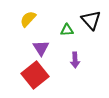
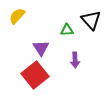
yellow semicircle: moved 11 px left, 3 px up
